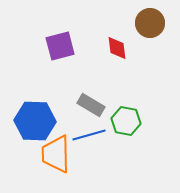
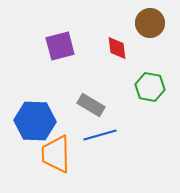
green hexagon: moved 24 px right, 34 px up
blue line: moved 11 px right
